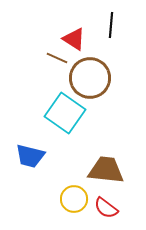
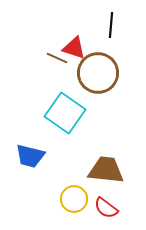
red triangle: moved 9 px down; rotated 15 degrees counterclockwise
brown circle: moved 8 px right, 5 px up
